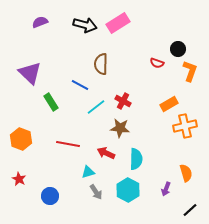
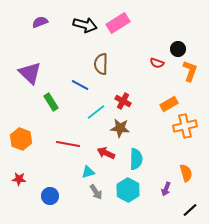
cyan line: moved 5 px down
red star: rotated 24 degrees counterclockwise
